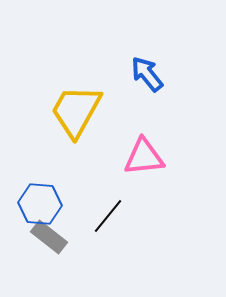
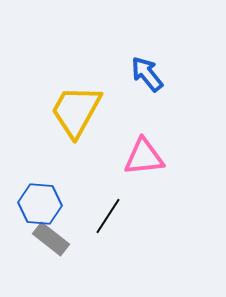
black line: rotated 6 degrees counterclockwise
gray rectangle: moved 2 px right, 2 px down
